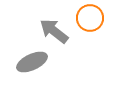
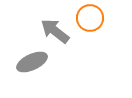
gray arrow: moved 1 px right
